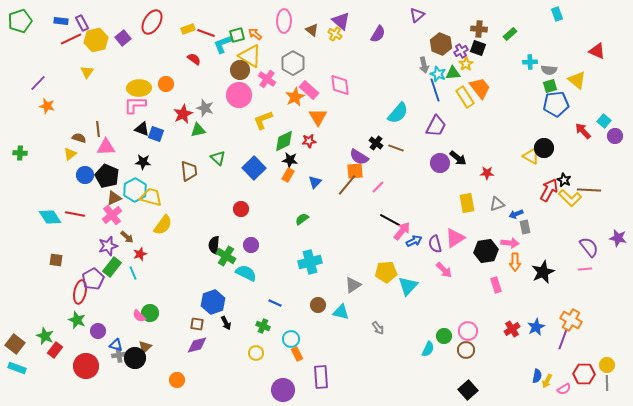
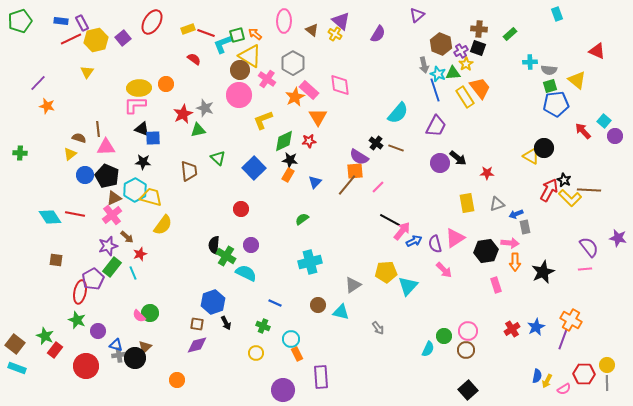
blue square at (156, 134): moved 3 px left, 4 px down; rotated 21 degrees counterclockwise
